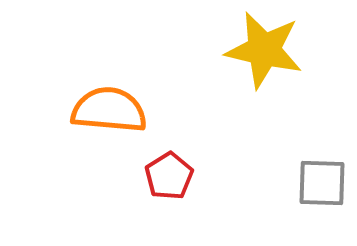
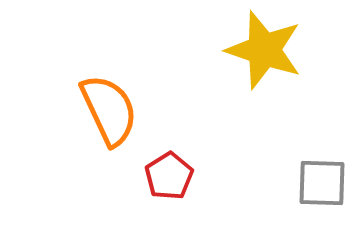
yellow star: rotated 6 degrees clockwise
orange semicircle: rotated 60 degrees clockwise
